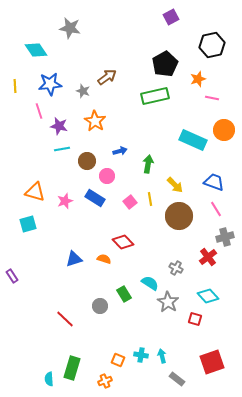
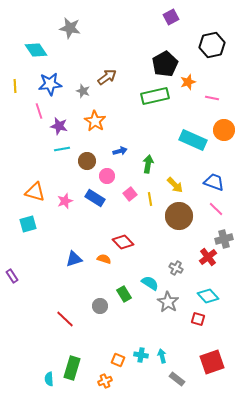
orange star at (198, 79): moved 10 px left, 3 px down
pink square at (130, 202): moved 8 px up
pink line at (216, 209): rotated 14 degrees counterclockwise
gray cross at (225, 237): moved 1 px left, 2 px down
red square at (195, 319): moved 3 px right
